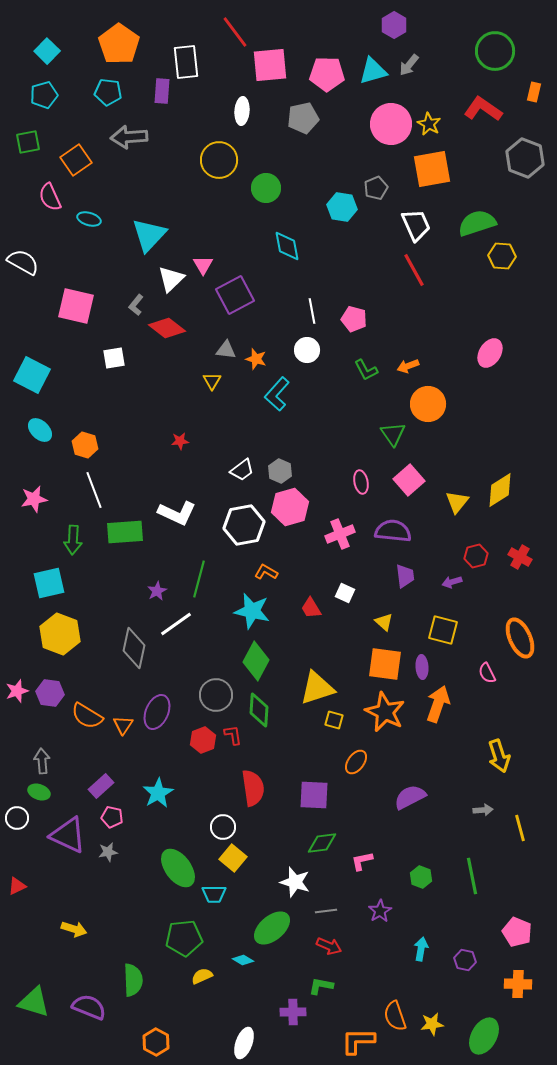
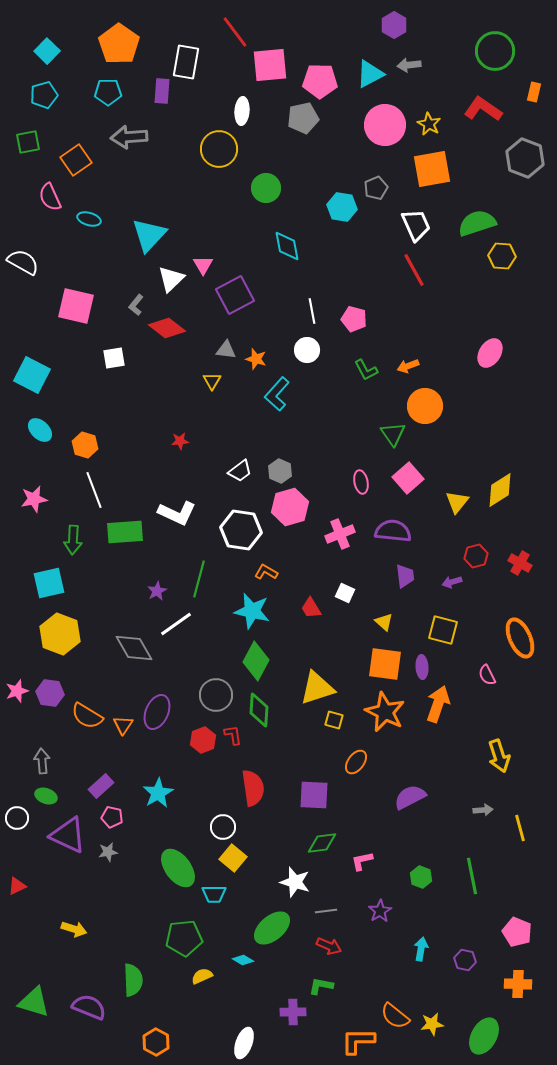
white rectangle at (186, 62): rotated 16 degrees clockwise
gray arrow at (409, 65): rotated 45 degrees clockwise
cyan triangle at (373, 71): moved 3 px left, 3 px down; rotated 12 degrees counterclockwise
pink pentagon at (327, 74): moved 7 px left, 7 px down
cyan pentagon at (108, 92): rotated 8 degrees counterclockwise
pink circle at (391, 124): moved 6 px left, 1 px down
yellow circle at (219, 160): moved 11 px up
orange circle at (428, 404): moved 3 px left, 2 px down
white trapezoid at (242, 470): moved 2 px left, 1 px down
pink square at (409, 480): moved 1 px left, 2 px up
white hexagon at (244, 525): moved 3 px left, 5 px down; rotated 18 degrees clockwise
red cross at (520, 557): moved 6 px down
gray diamond at (134, 648): rotated 42 degrees counterclockwise
pink semicircle at (487, 673): moved 2 px down
green ellipse at (39, 792): moved 7 px right, 4 px down
orange semicircle at (395, 1016): rotated 32 degrees counterclockwise
